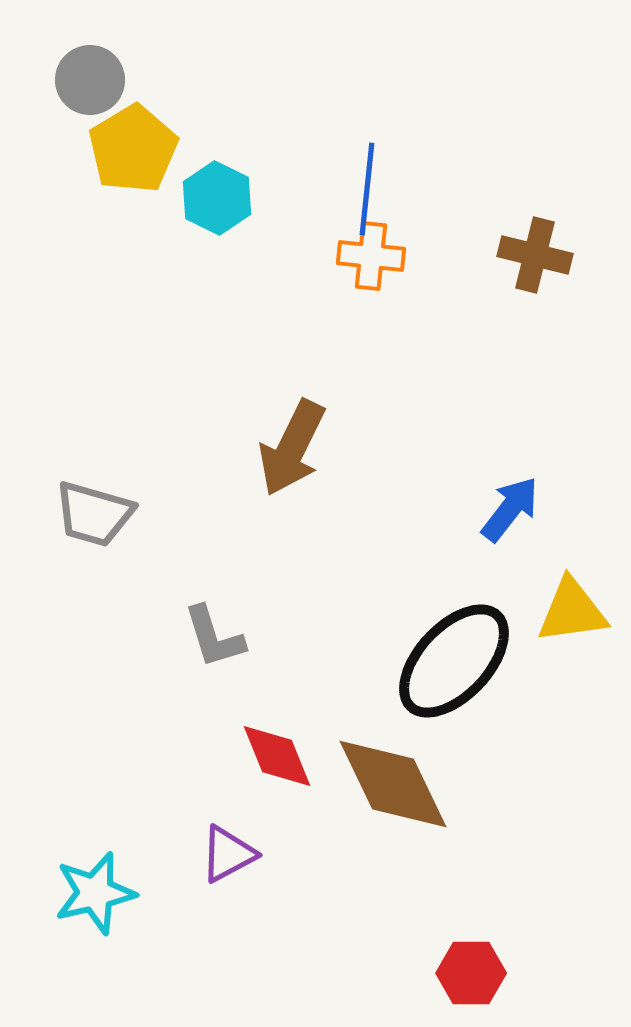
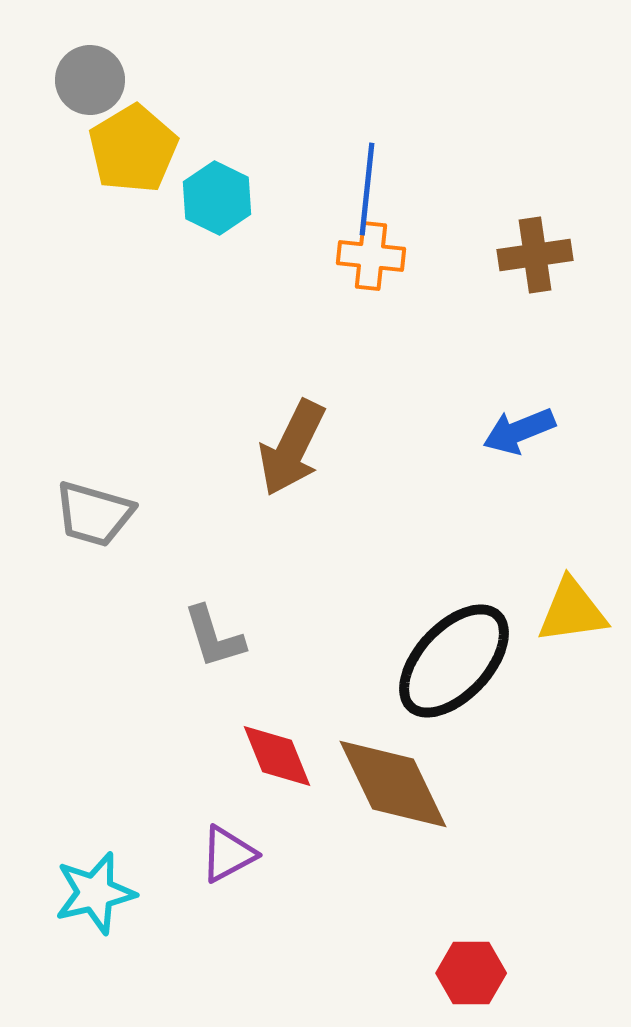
brown cross: rotated 22 degrees counterclockwise
blue arrow: moved 9 px right, 78 px up; rotated 150 degrees counterclockwise
